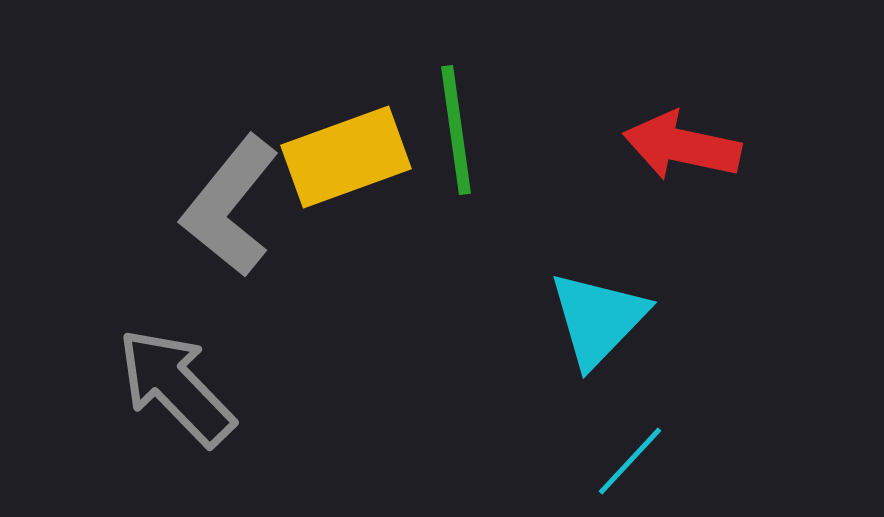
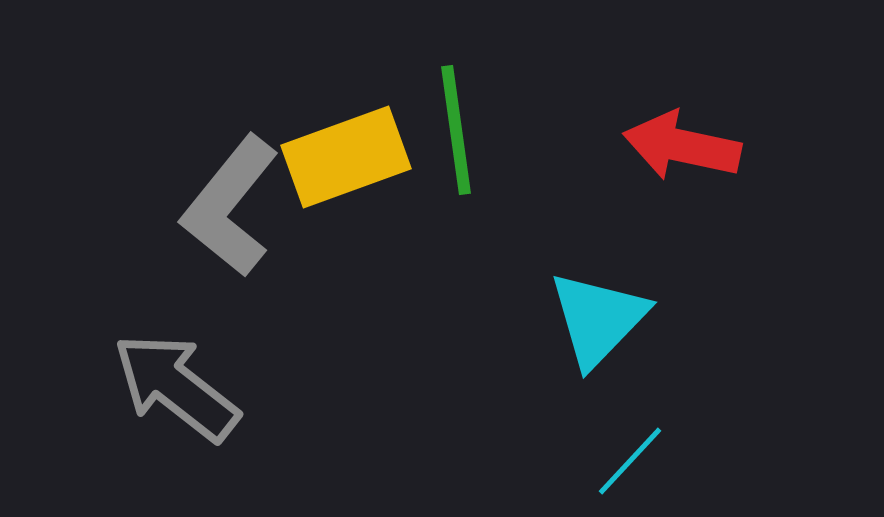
gray arrow: rotated 8 degrees counterclockwise
